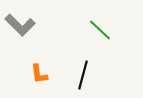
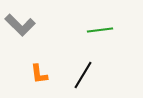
green line: rotated 50 degrees counterclockwise
black line: rotated 16 degrees clockwise
